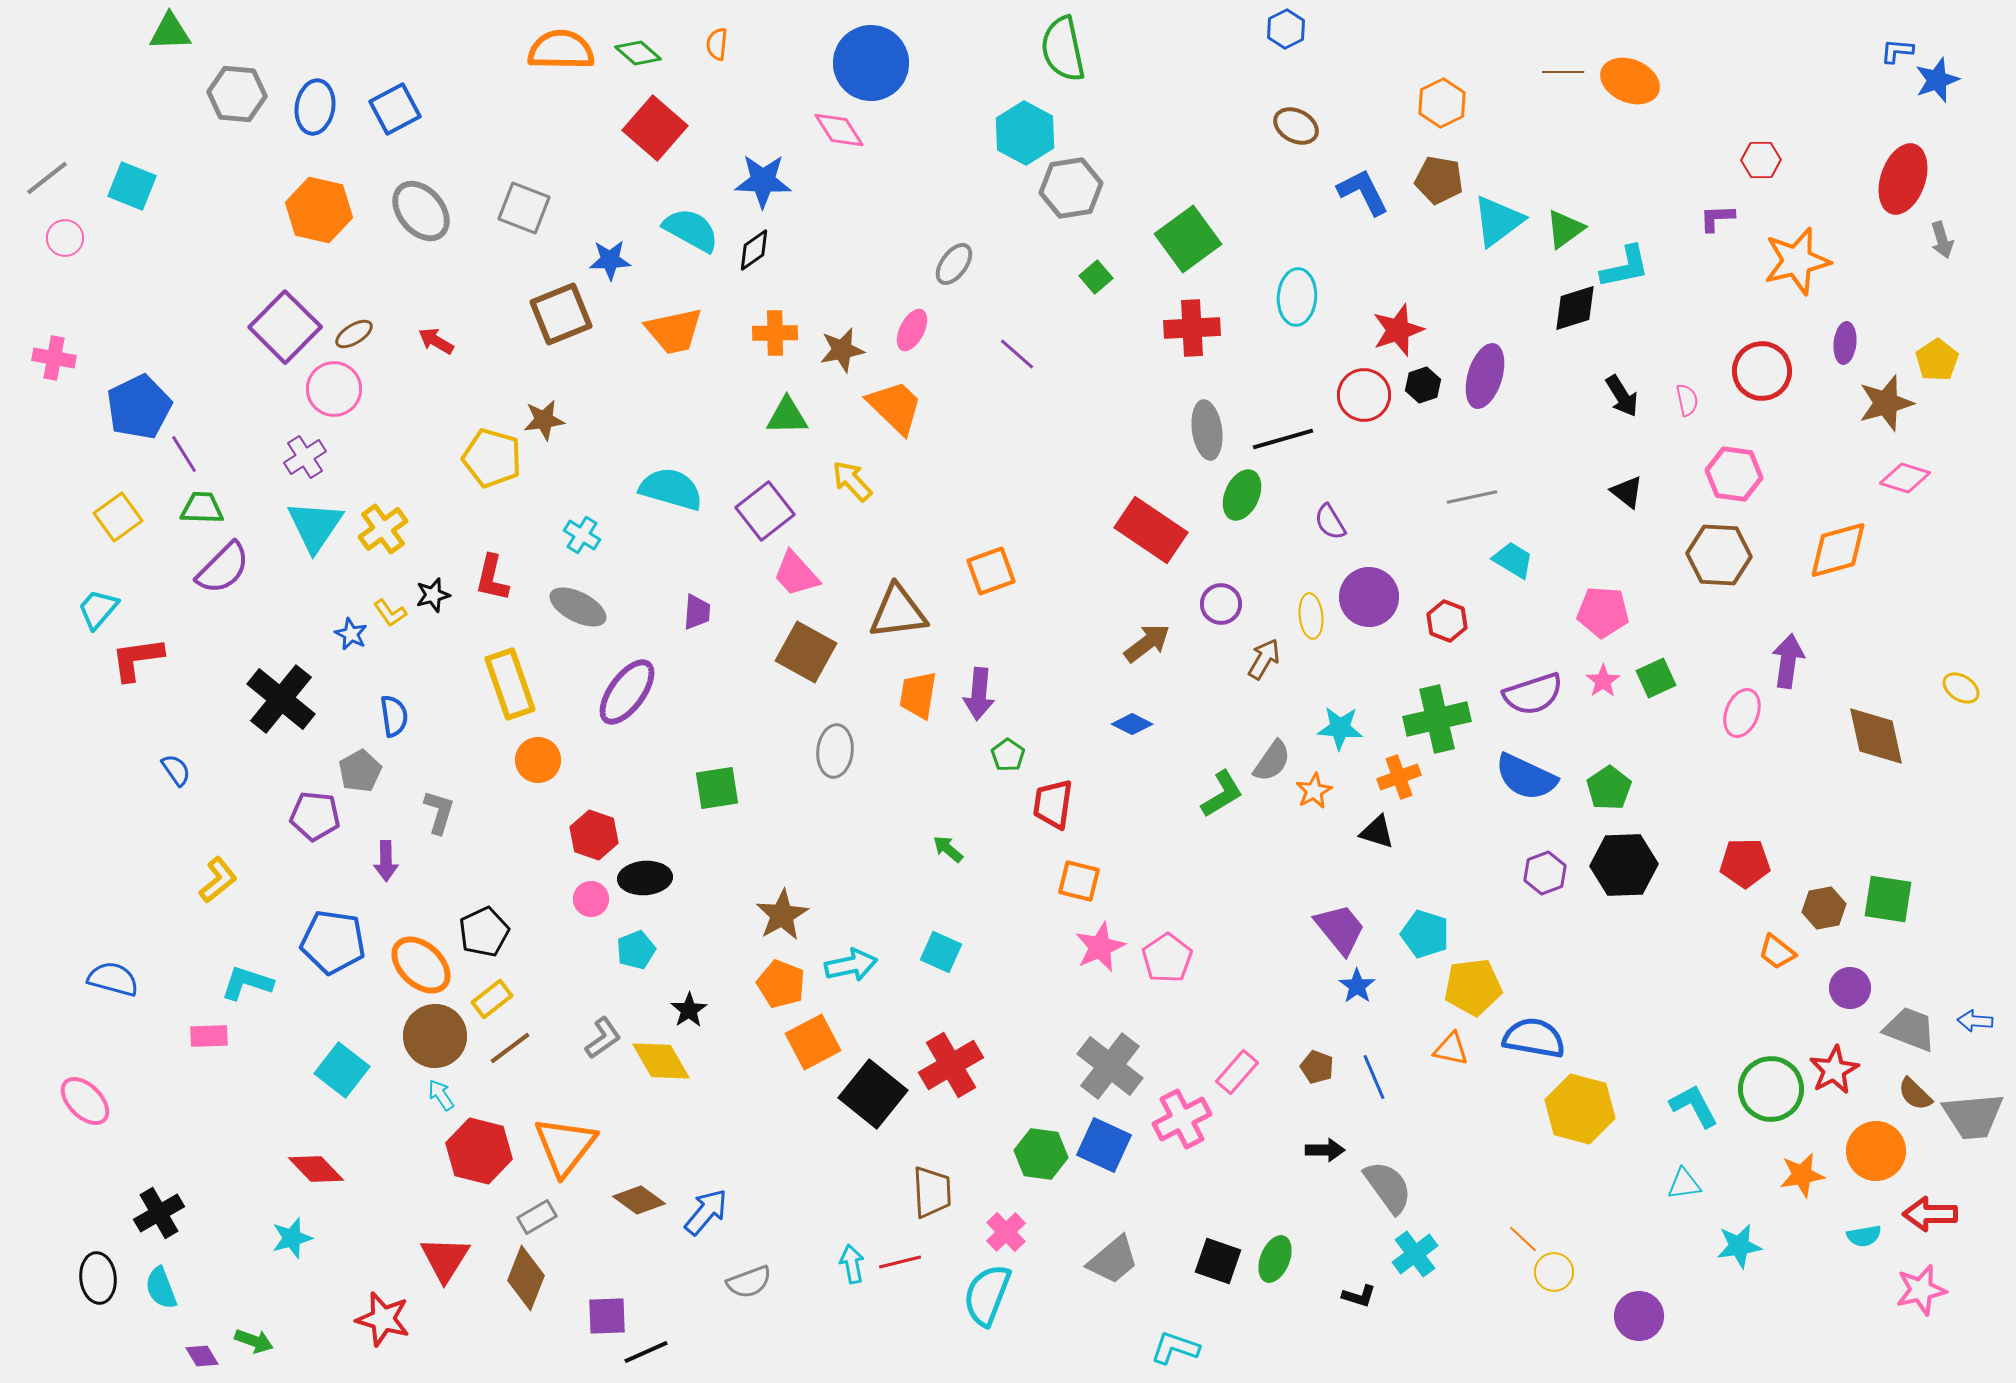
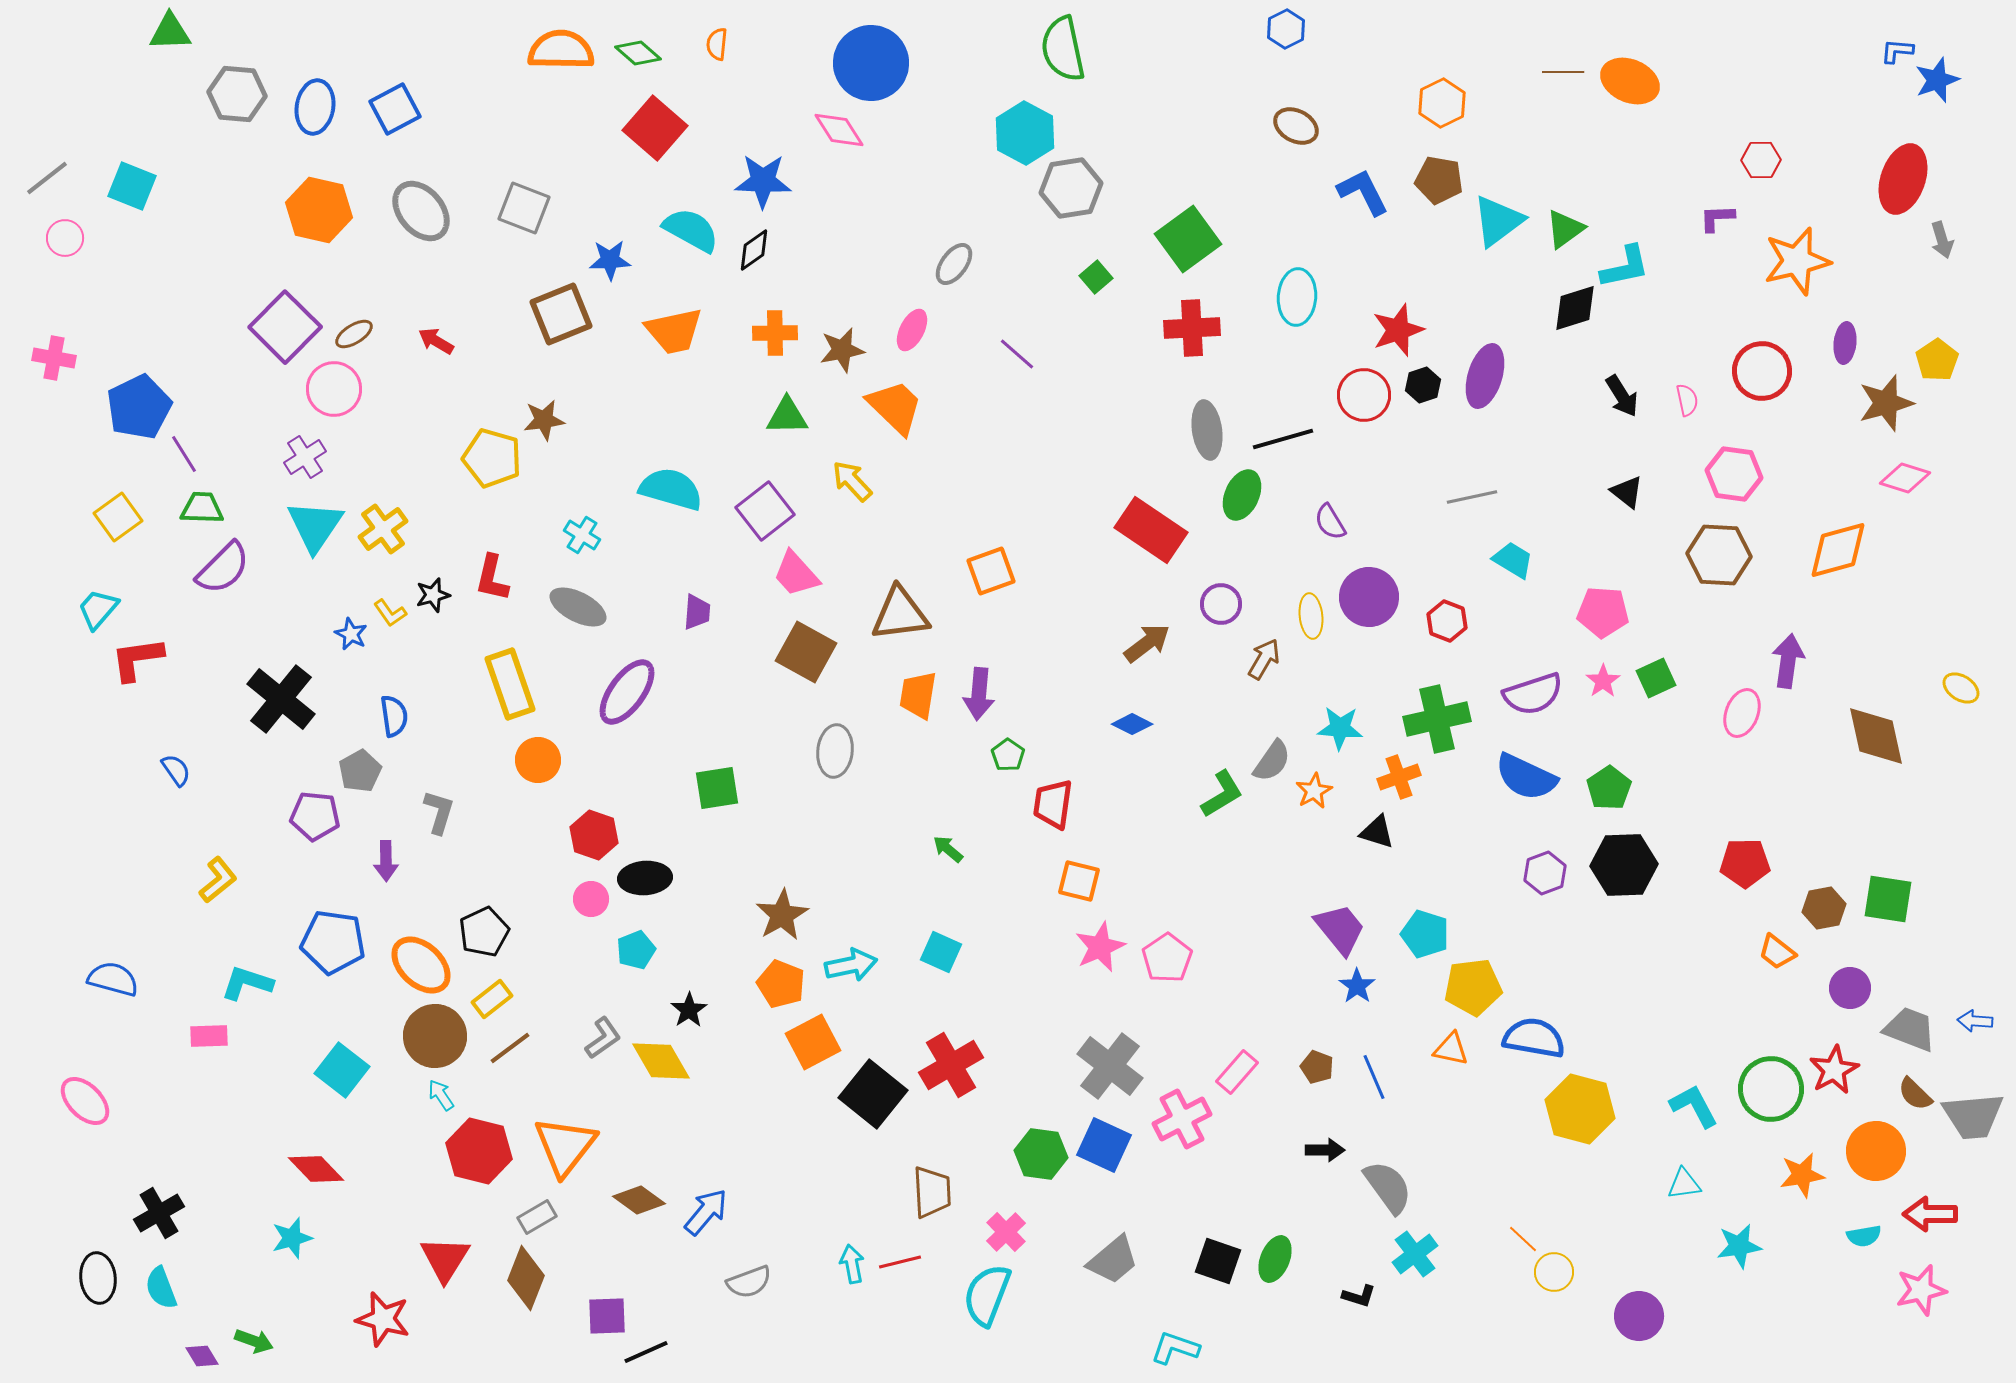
brown triangle at (898, 612): moved 2 px right, 2 px down
